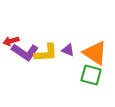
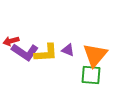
orange triangle: moved 2 px down; rotated 36 degrees clockwise
green square: rotated 10 degrees counterclockwise
